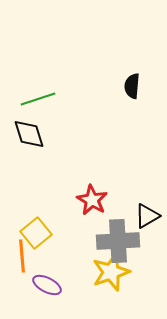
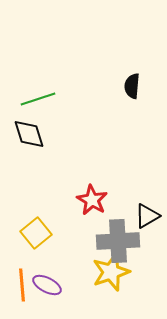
orange line: moved 29 px down
